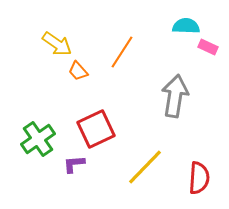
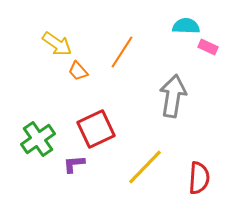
gray arrow: moved 2 px left
